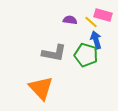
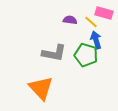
pink rectangle: moved 1 px right, 2 px up
